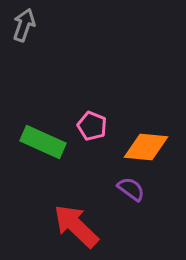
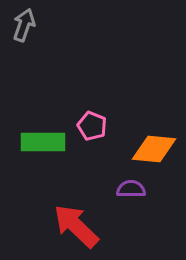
green rectangle: rotated 24 degrees counterclockwise
orange diamond: moved 8 px right, 2 px down
purple semicircle: rotated 36 degrees counterclockwise
